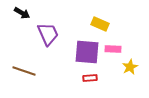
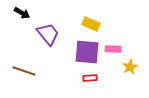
yellow rectangle: moved 9 px left
purple trapezoid: rotated 15 degrees counterclockwise
